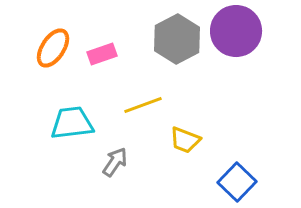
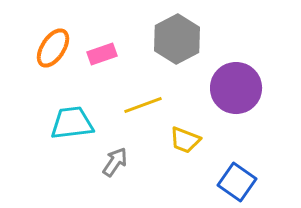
purple circle: moved 57 px down
blue square: rotated 9 degrees counterclockwise
